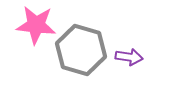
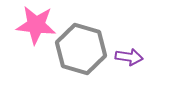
gray hexagon: moved 1 px up
